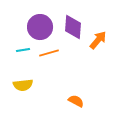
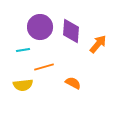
purple diamond: moved 2 px left, 4 px down
orange arrow: moved 4 px down
orange line: moved 5 px left, 14 px down
orange semicircle: moved 3 px left, 18 px up
